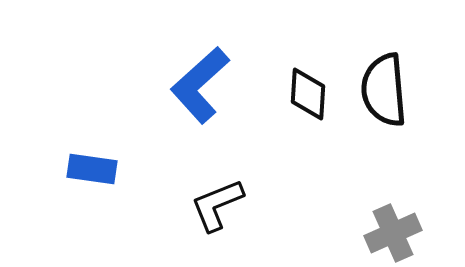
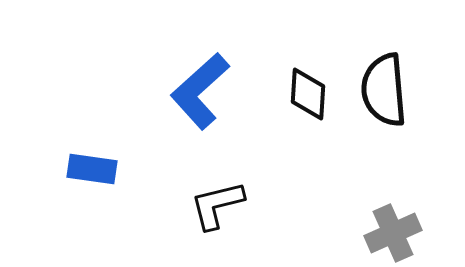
blue L-shape: moved 6 px down
black L-shape: rotated 8 degrees clockwise
